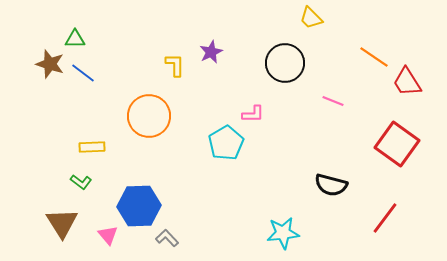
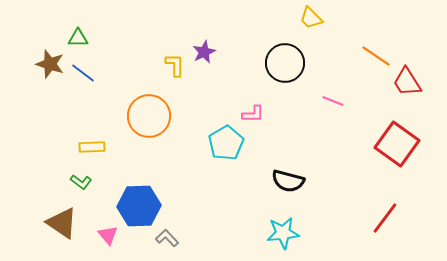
green triangle: moved 3 px right, 1 px up
purple star: moved 7 px left
orange line: moved 2 px right, 1 px up
black semicircle: moved 43 px left, 4 px up
brown triangle: rotated 24 degrees counterclockwise
